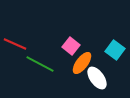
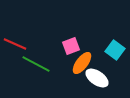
pink square: rotated 30 degrees clockwise
green line: moved 4 px left
white ellipse: rotated 20 degrees counterclockwise
